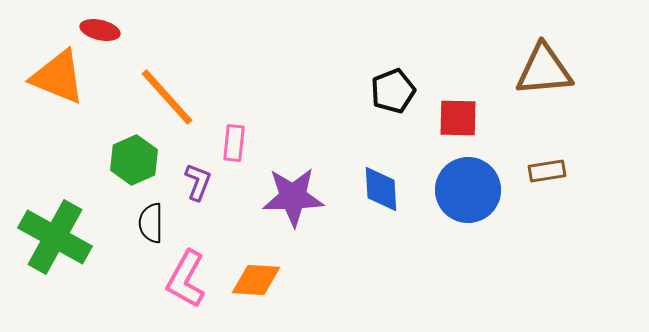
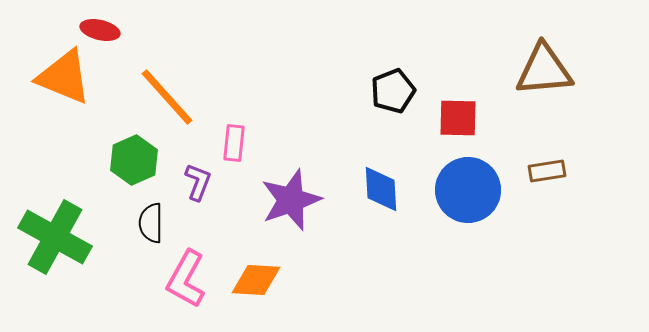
orange triangle: moved 6 px right
purple star: moved 2 px left, 3 px down; rotated 18 degrees counterclockwise
